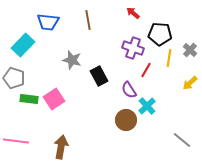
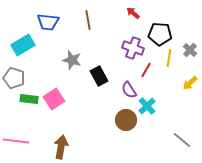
cyan rectangle: rotated 15 degrees clockwise
